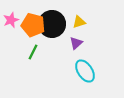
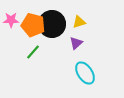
pink star: rotated 21 degrees clockwise
green line: rotated 14 degrees clockwise
cyan ellipse: moved 2 px down
